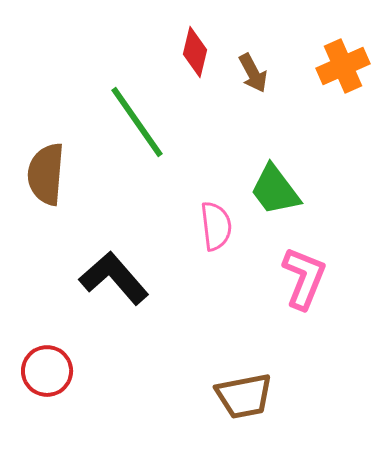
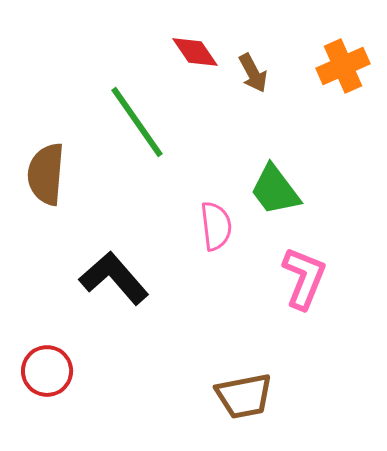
red diamond: rotated 48 degrees counterclockwise
